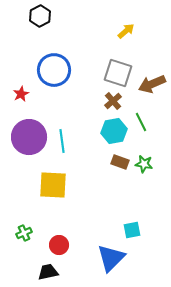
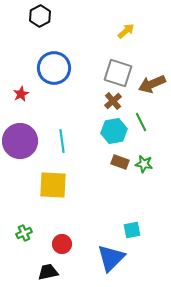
blue circle: moved 2 px up
purple circle: moved 9 px left, 4 px down
red circle: moved 3 px right, 1 px up
